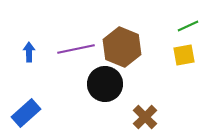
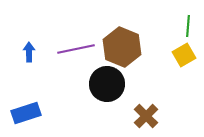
green line: rotated 60 degrees counterclockwise
yellow square: rotated 20 degrees counterclockwise
black circle: moved 2 px right
blue rectangle: rotated 24 degrees clockwise
brown cross: moved 1 px right, 1 px up
